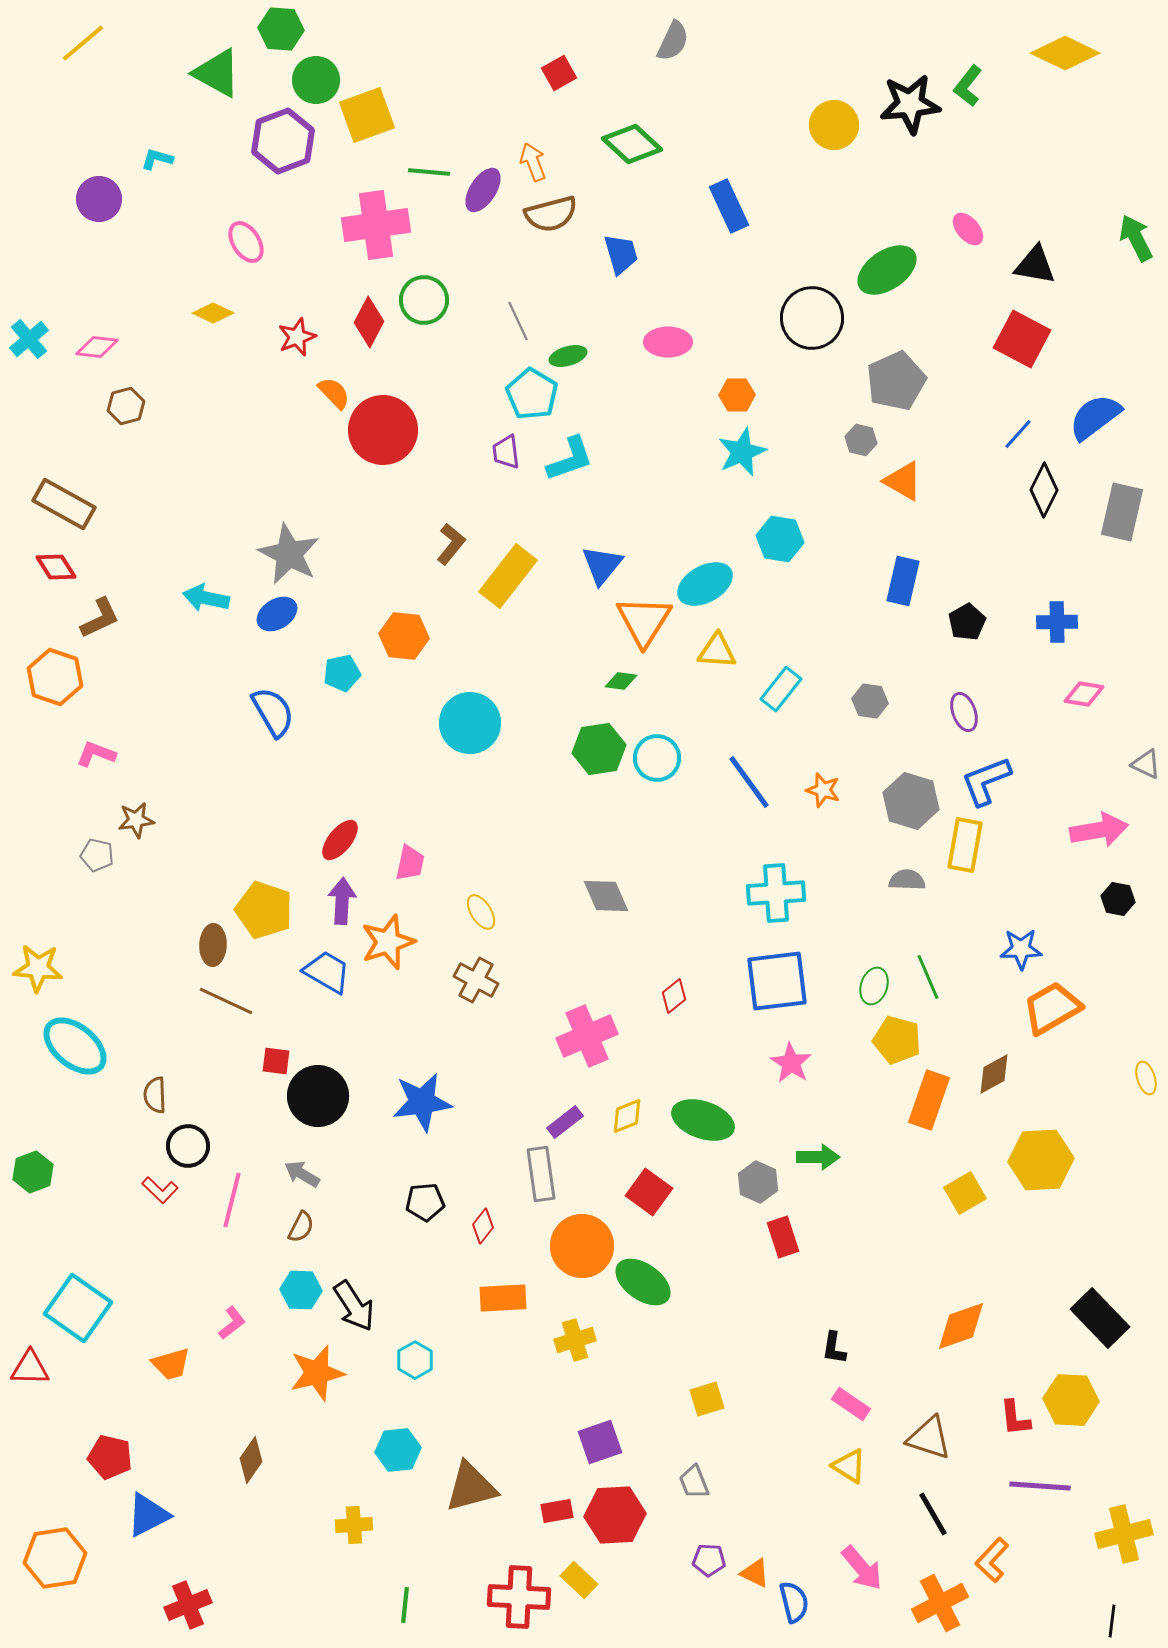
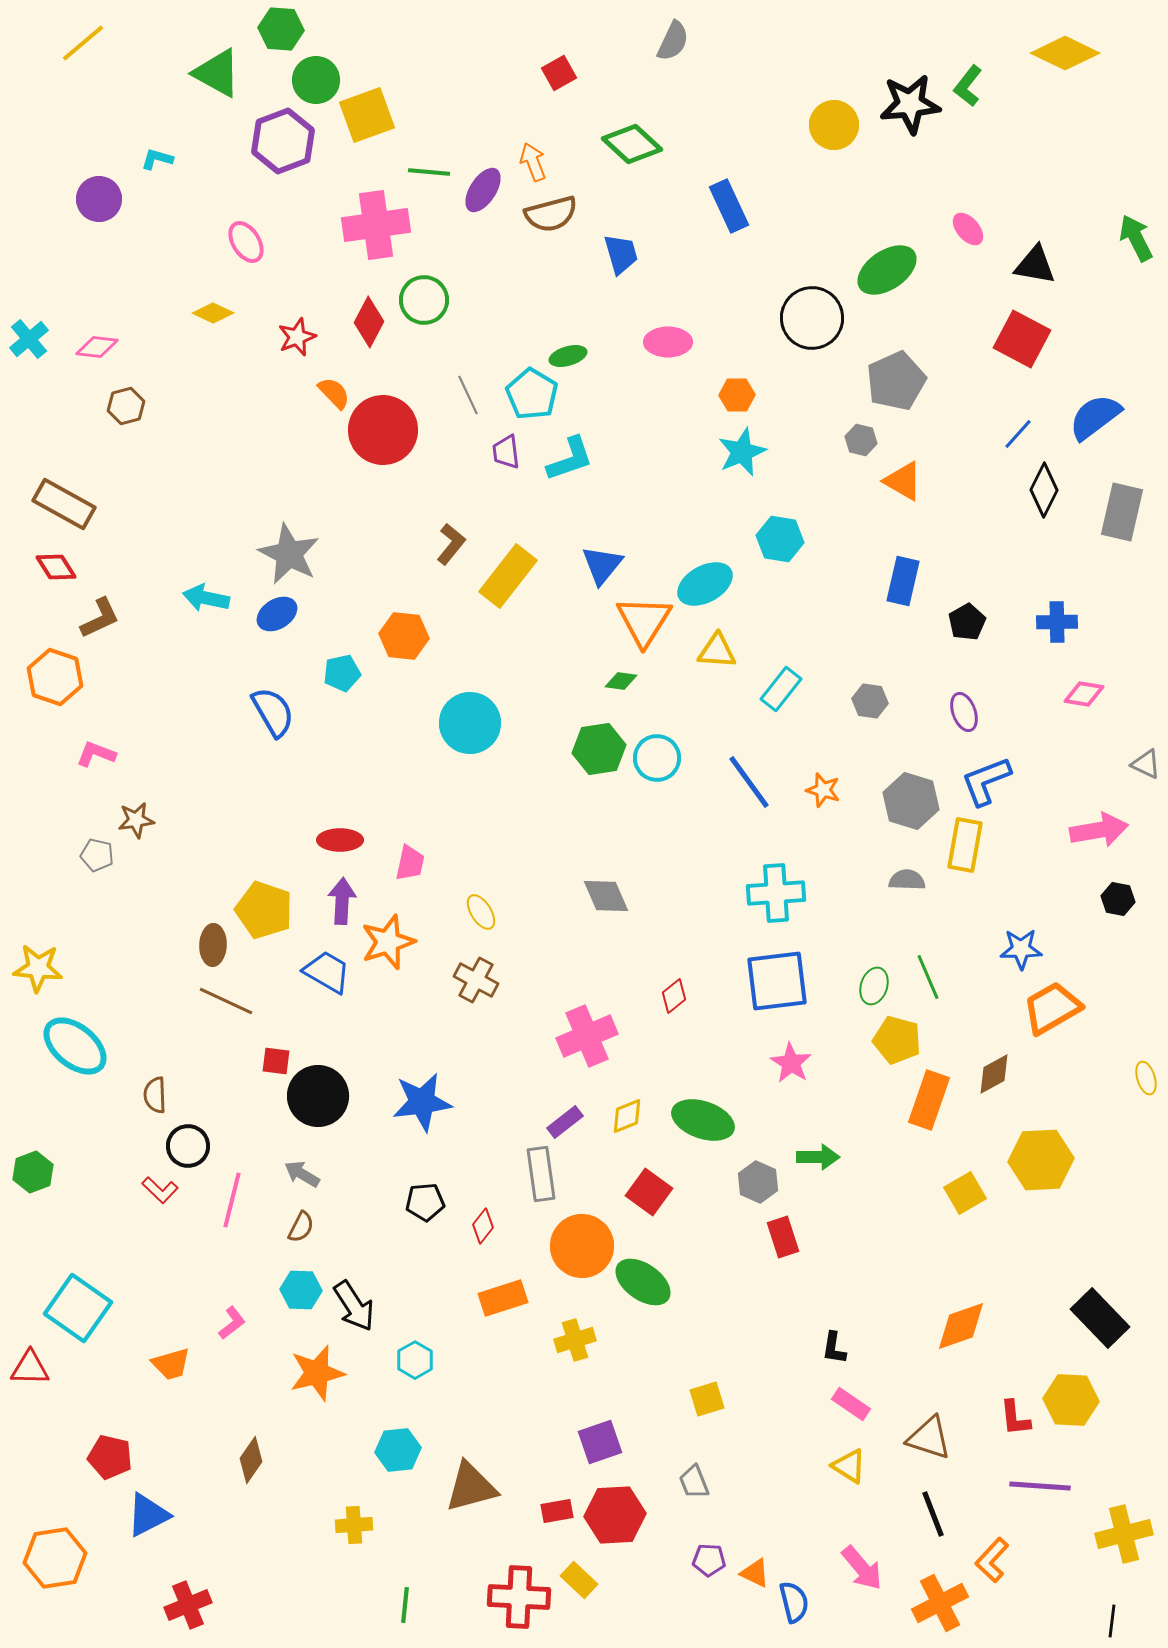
gray line at (518, 321): moved 50 px left, 74 px down
red ellipse at (340, 840): rotated 51 degrees clockwise
orange rectangle at (503, 1298): rotated 15 degrees counterclockwise
black line at (933, 1514): rotated 9 degrees clockwise
